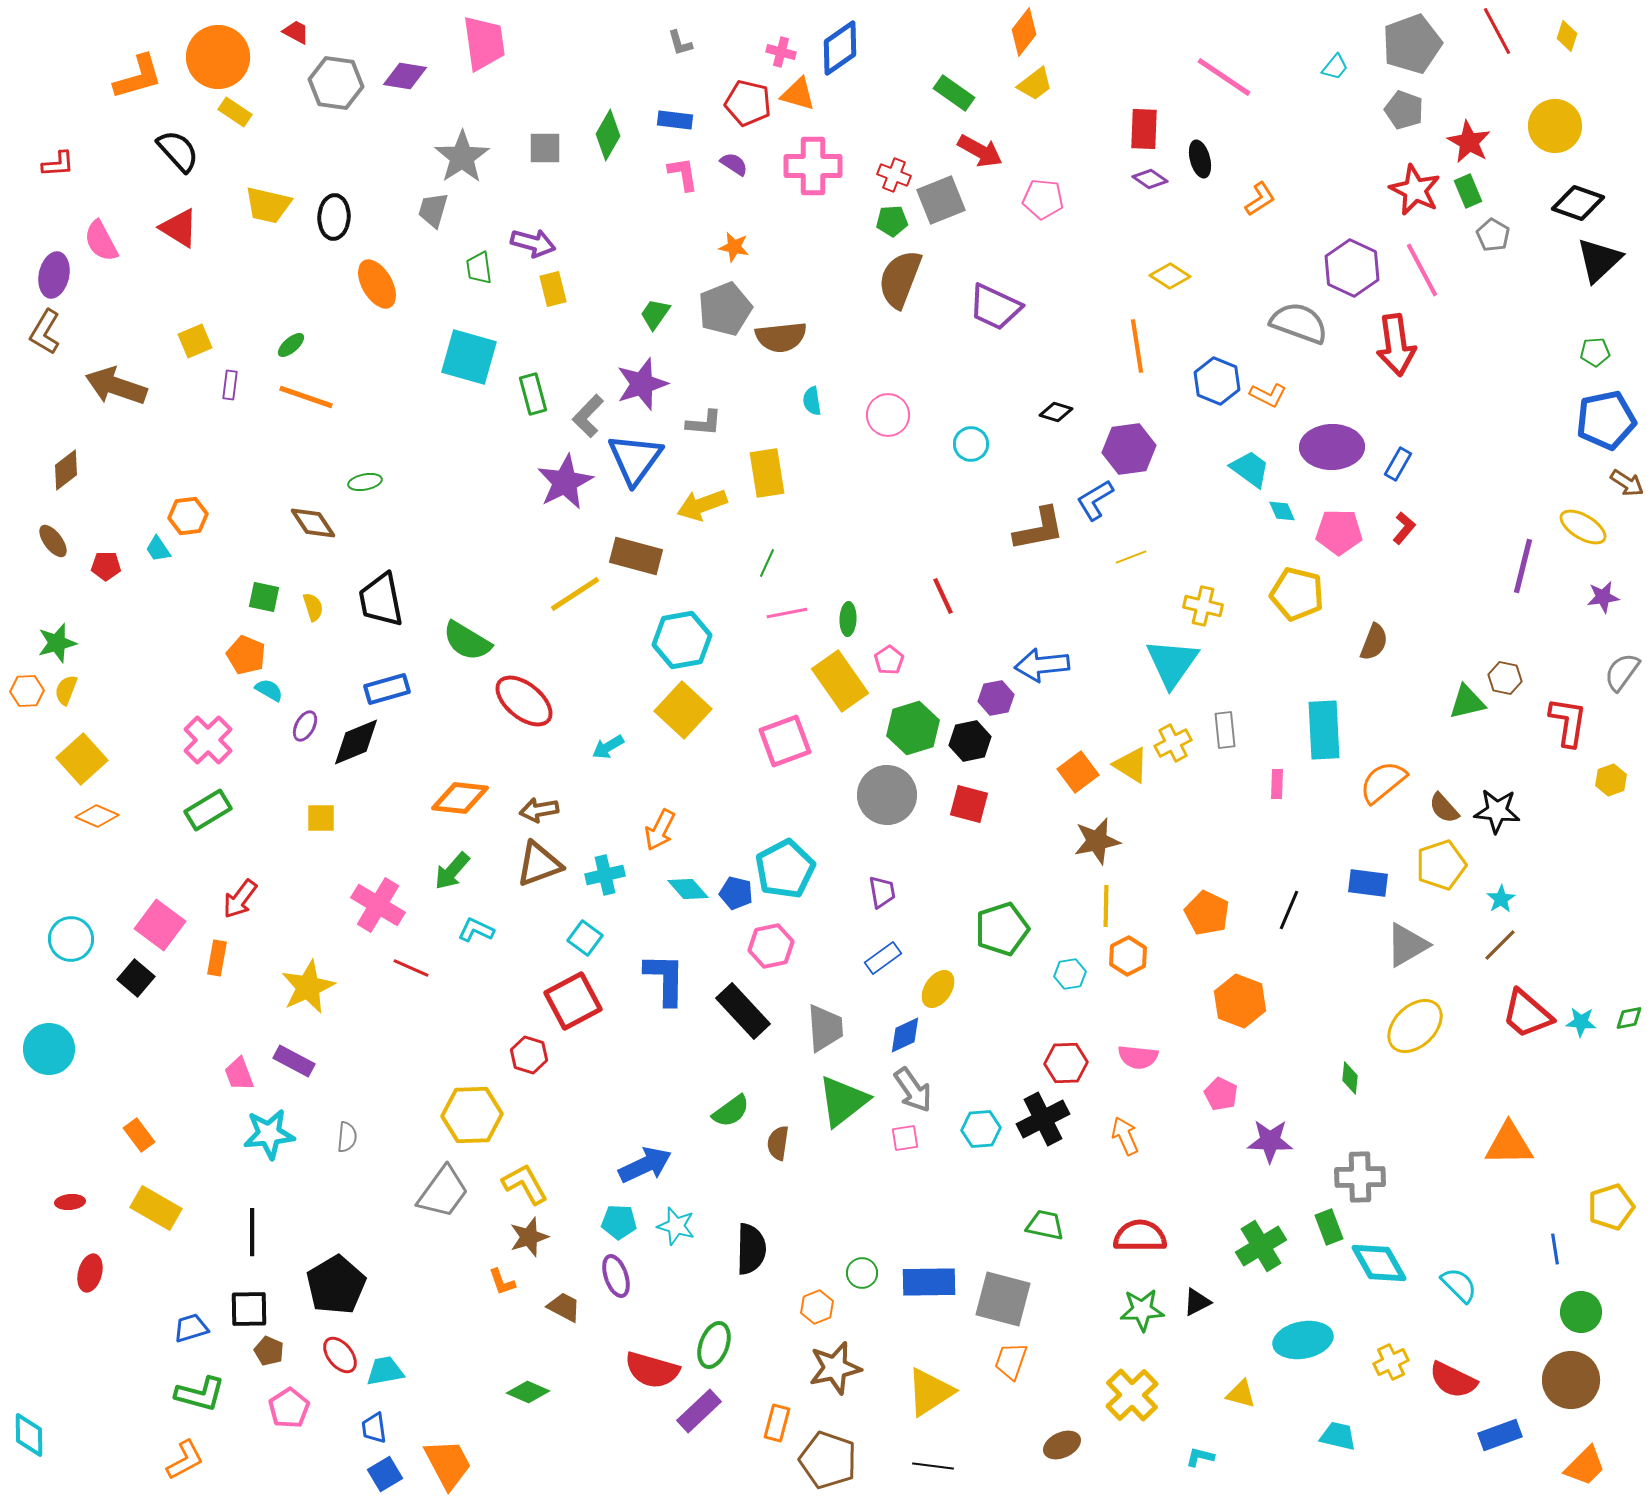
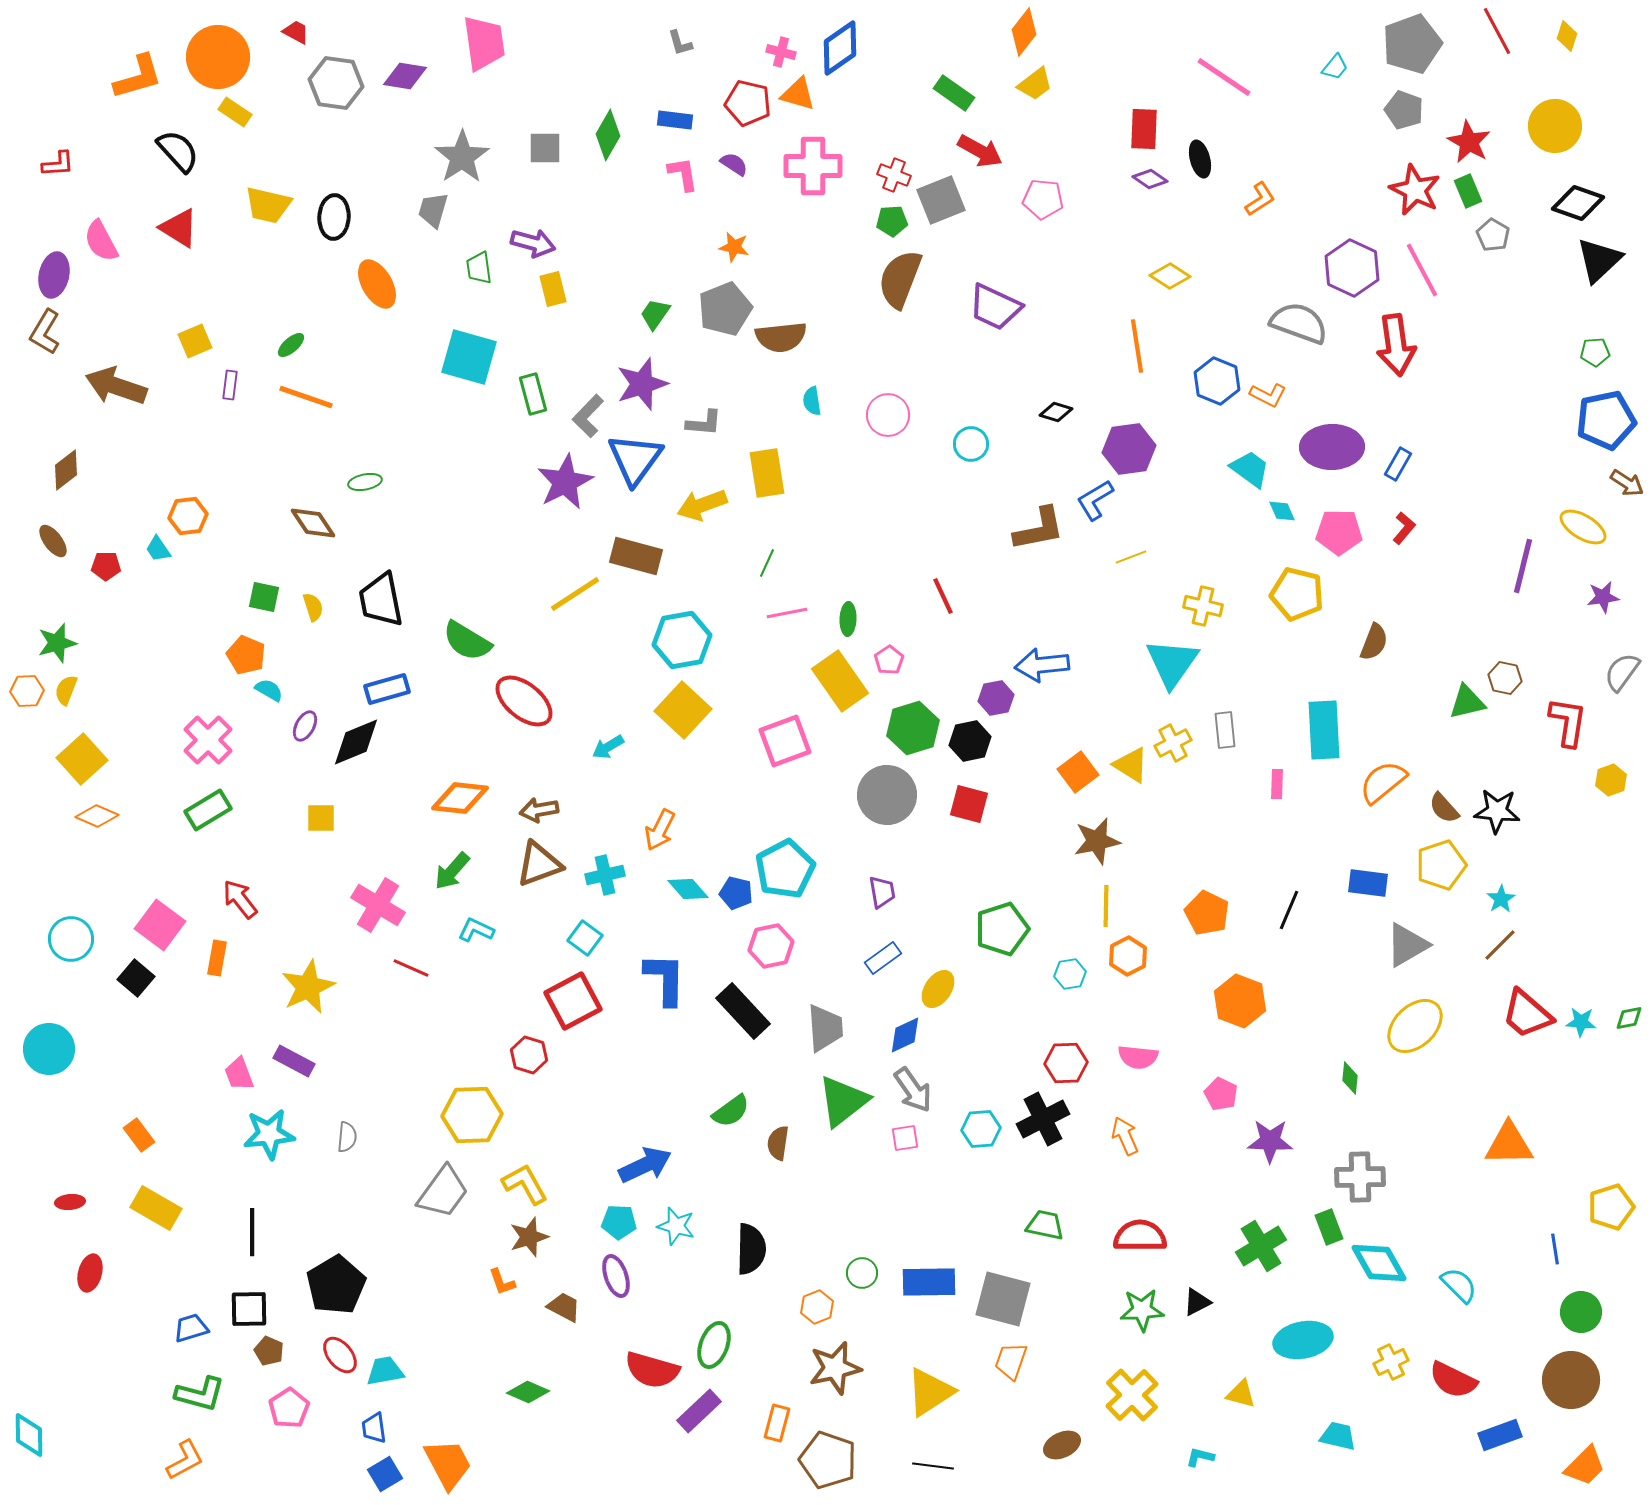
red arrow at (240, 899): rotated 105 degrees clockwise
